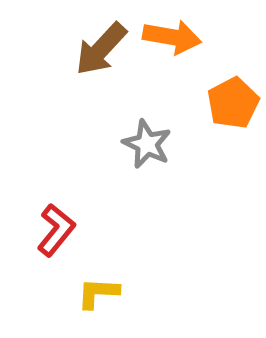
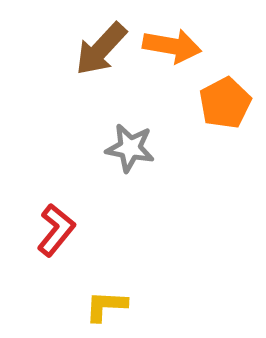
orange arrow: moved 9 px down
orange pentagon: moved 8 px left
gray star: moved 17 px left, 4 px down; rotated 15 degrees counterclockwise
yellow L-shape: moved 8 px right, 13 px down
